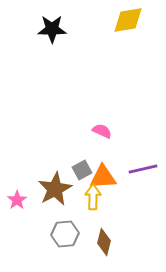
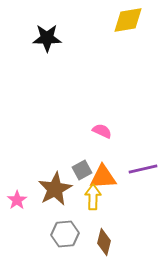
black star: moved 5 px left, 9 px down
